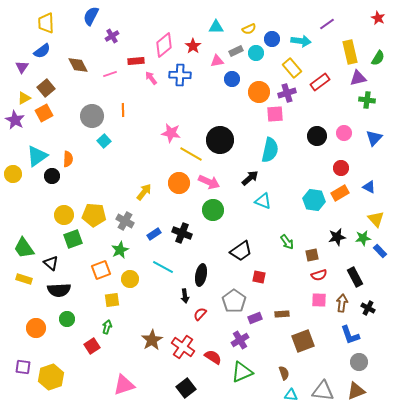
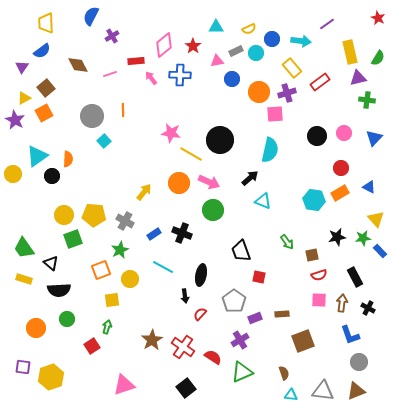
black trapezoid at (241, 251): rotated 105 degrees clockwise
